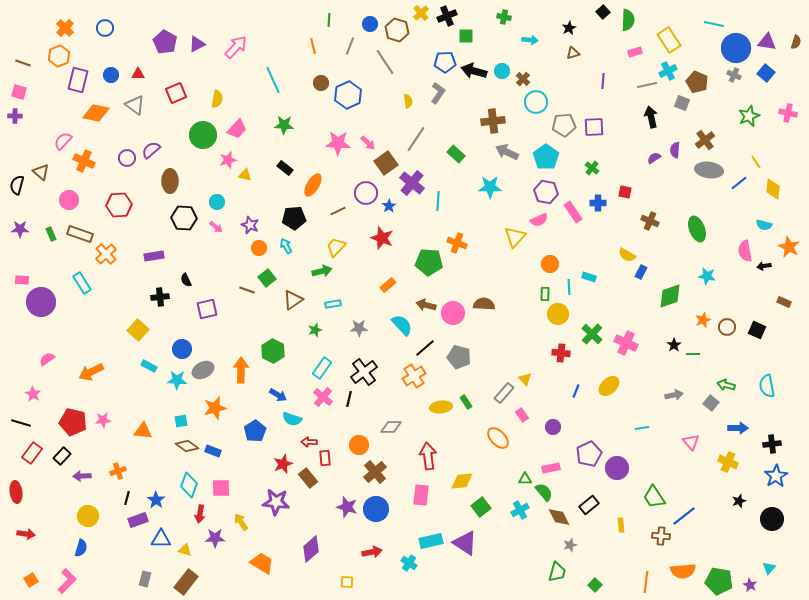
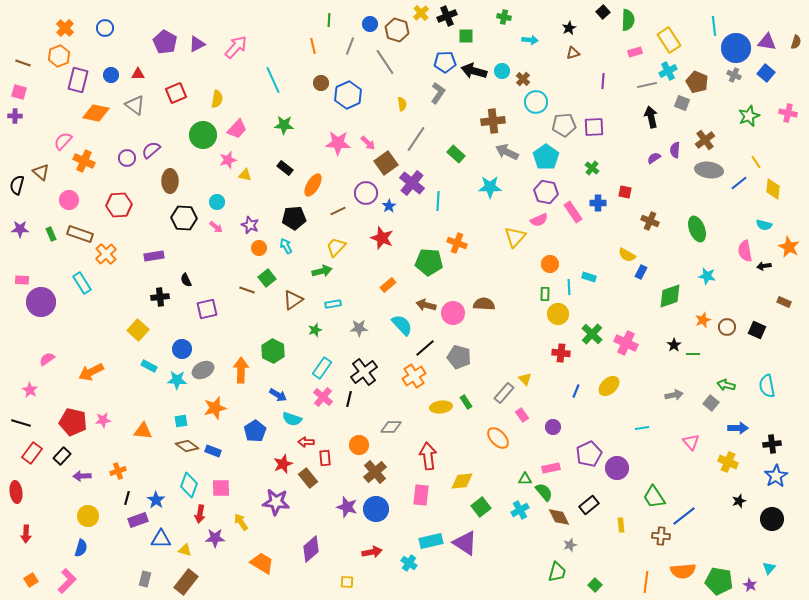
cyan line at (714, 24): moved 2 px down; rotated 72 degrees clockwise
yellow semicircle at (408, 101): moved 6 px left, 3 px down
pink star at (33, 394): moved 3 px left, 4 px up
red arrow at (309, 442): moved 3 px left
red arrow at (26, 534): rotated 84 degrees clockwise
